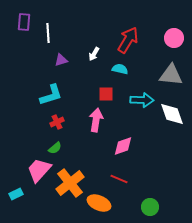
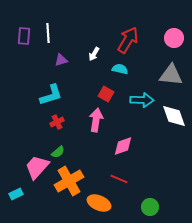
purple rectangle: moved 14 px down
red square: rotated 28 degrees clockwise
white diamond: moved 2 px right, 2 px down
green semicircle: moved 3 px right, 4 px down
pink trapezoid: moved 2 px left, 3 px up
orange cross: moved 1 px left, 2 px up; rotated 8 degrees clockwise
